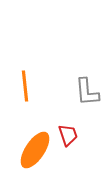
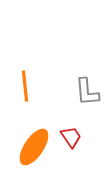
red trapezoid: moved 3 px right, 2 px down; rotated 15 degrees counterclockwise
orange ellipse: moved 1 px left, 3 px up
